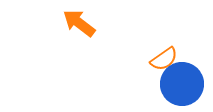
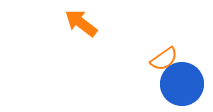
orange arrow: moved 2 px right
